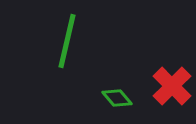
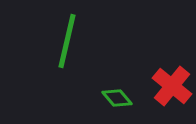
red cross: rotated 6 degrees counterclockwise
